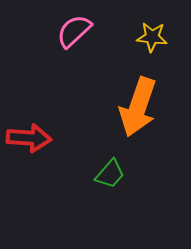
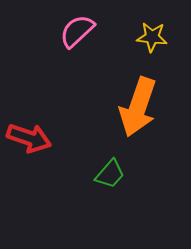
pink semicircle: moved 3 px right
red arrow: rotated 15 degrees clockwise
